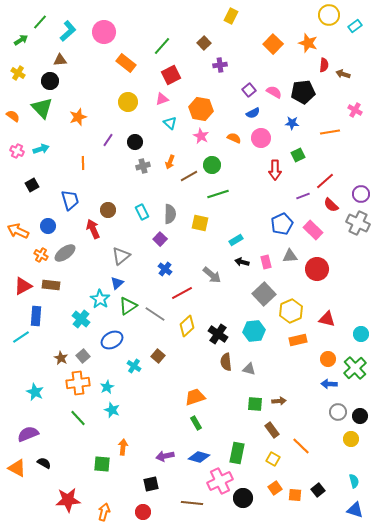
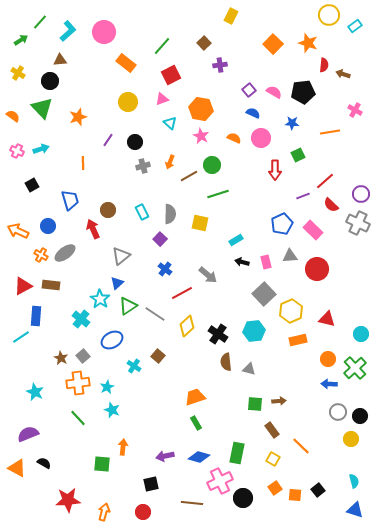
blue semicircle at (253, 113): rotated 128 degrees counterclockwise
gray arrow at (212, 275): moved 4 px left
